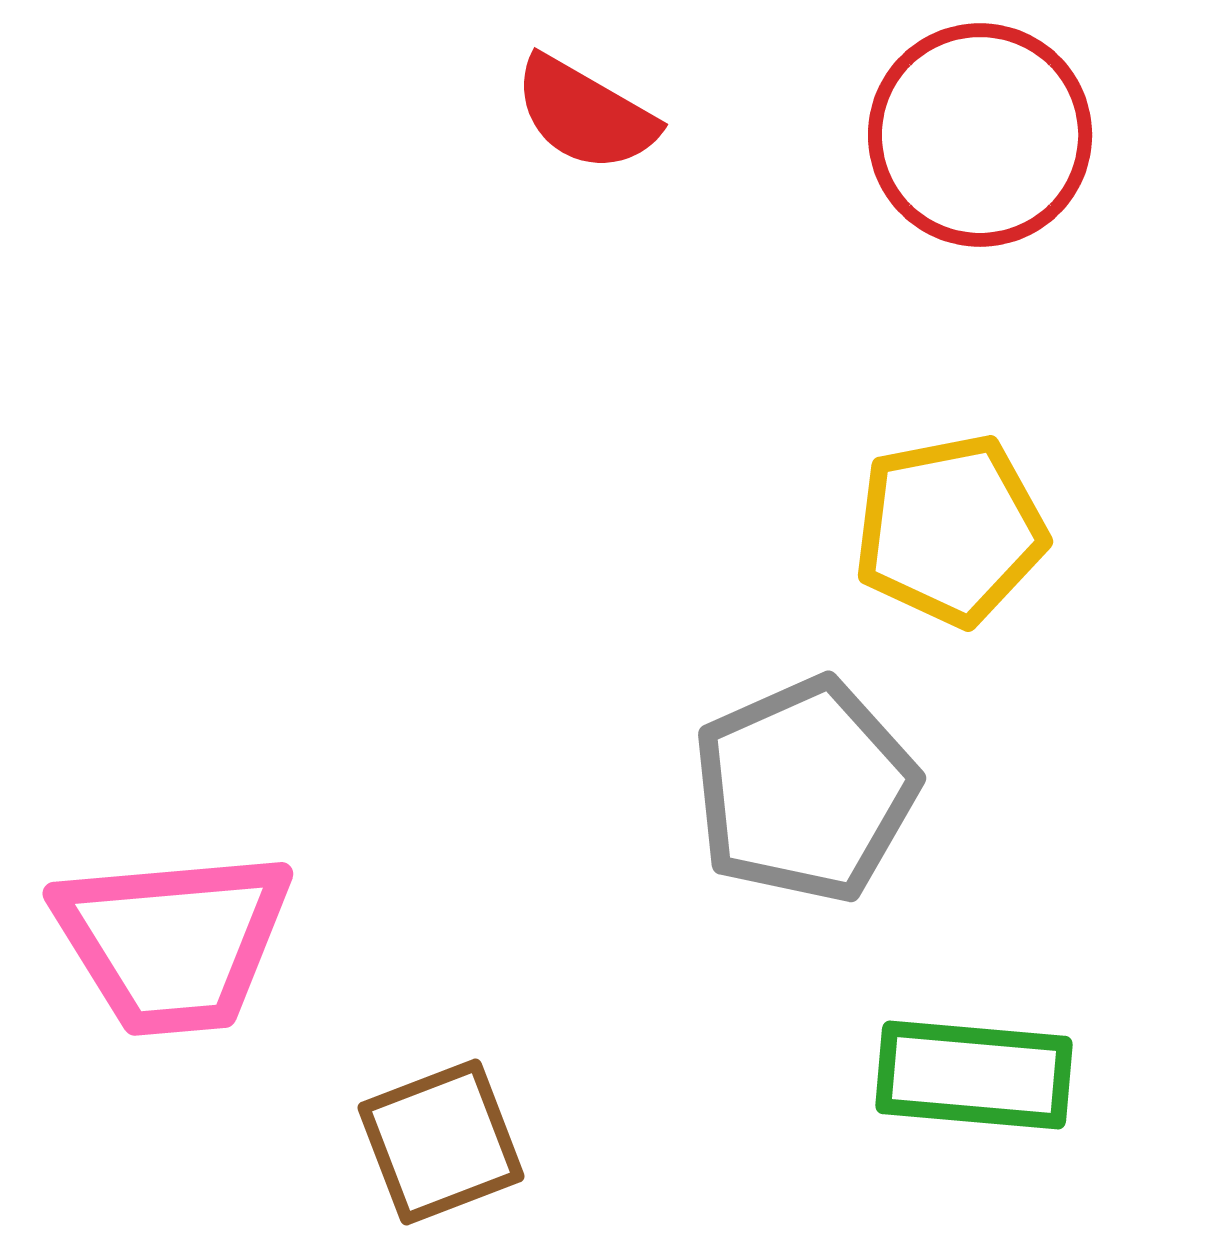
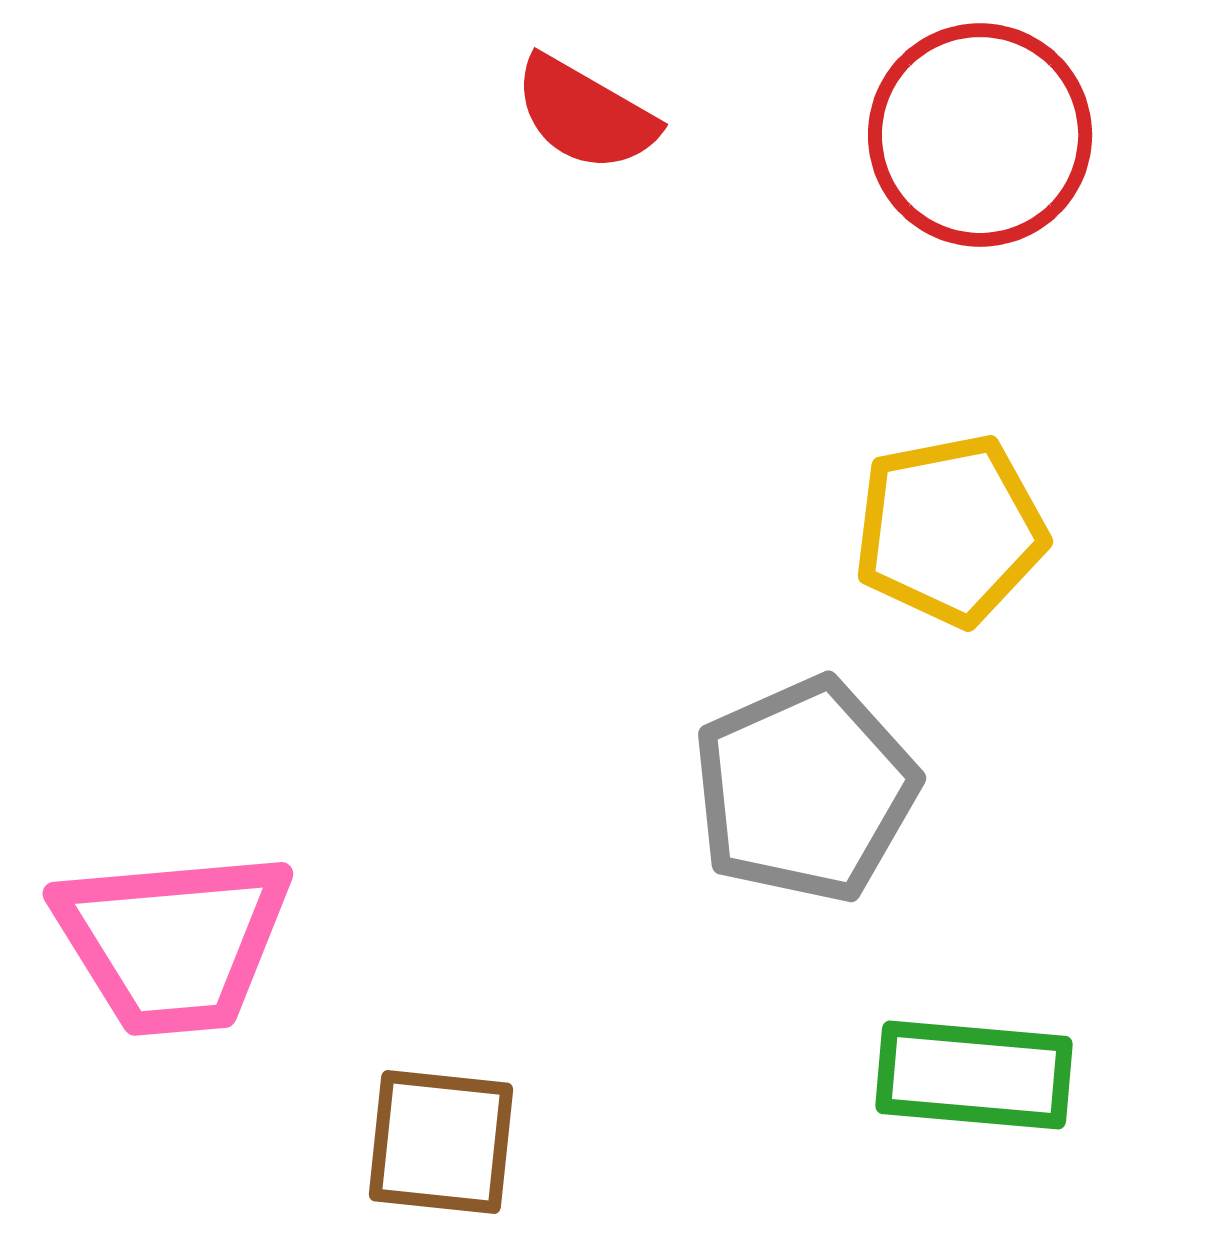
brown square: rotated 27 degrees clockwise
